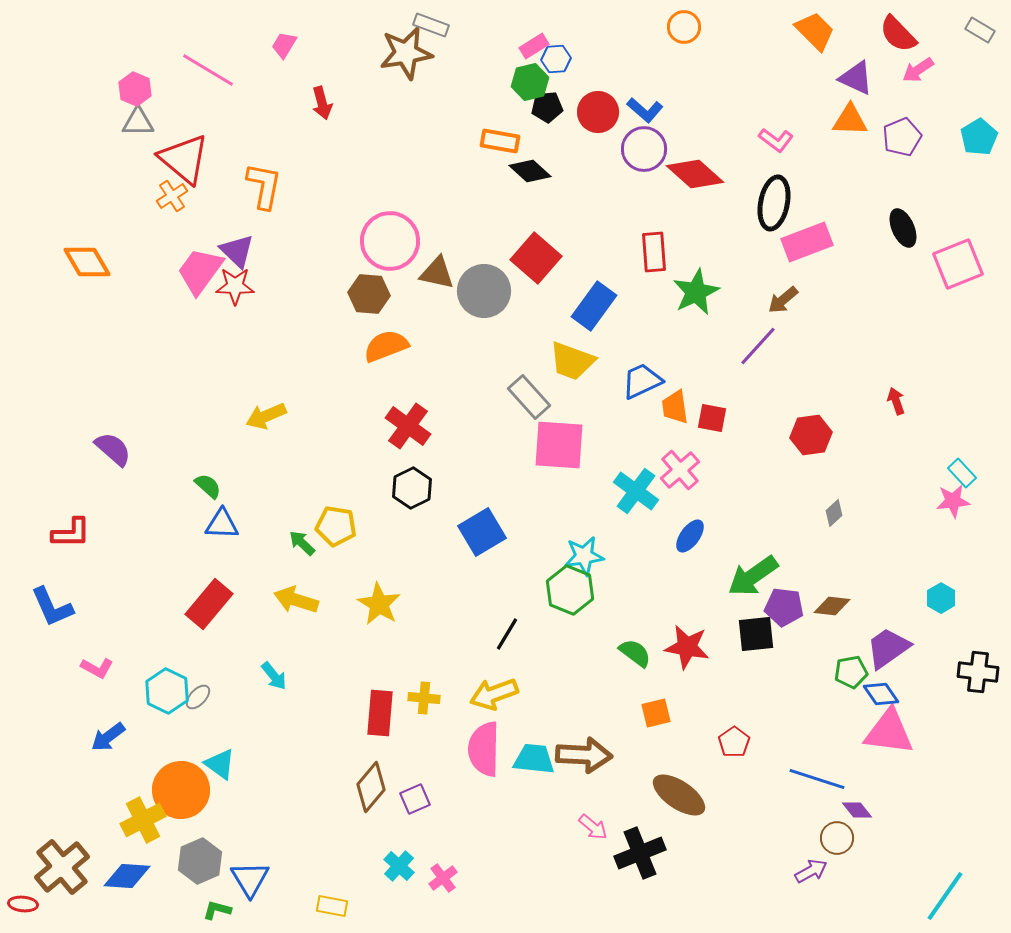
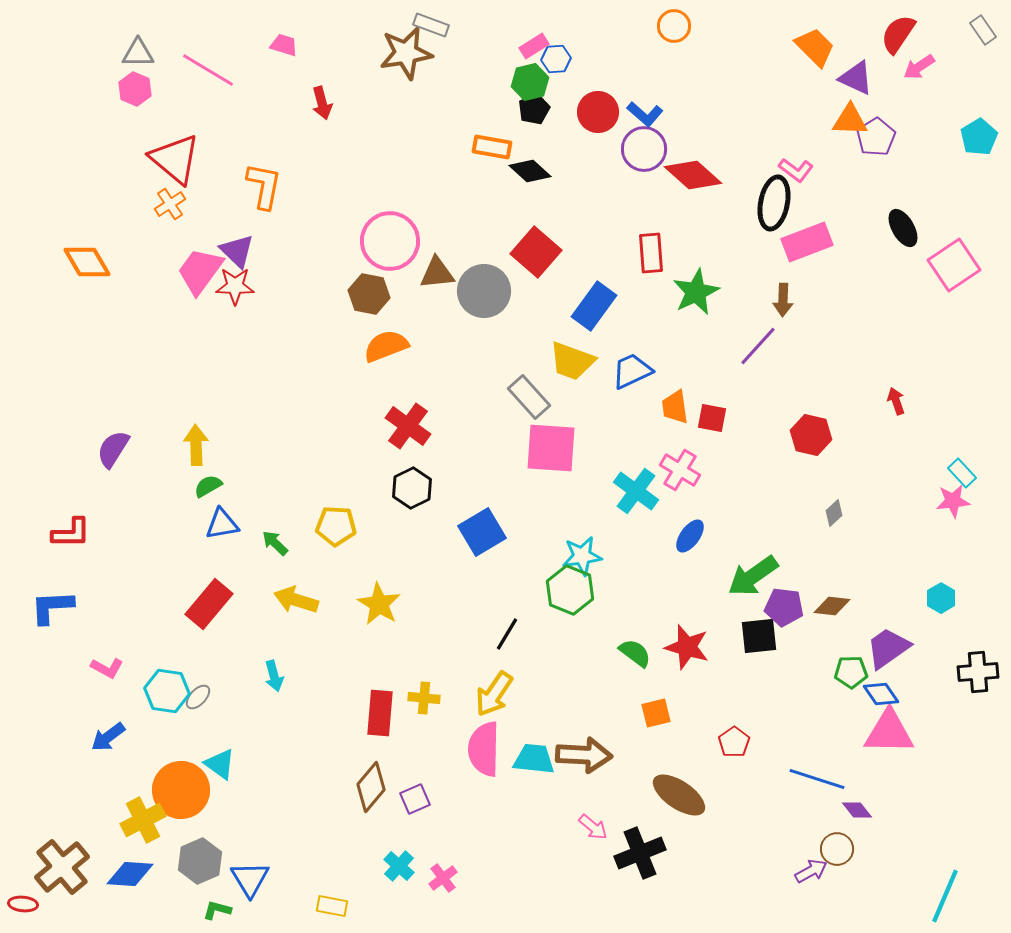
orange circle at (684, 27): moved 10 px left, 1 px up
gray rectangle at (980, 30): moved 3 px right; rotated 24 degrees clockwise
orange trapezoid at (815, 31): moved 16 px down
red semicircle at (898, 34): rotated 78 degrees clockwise
pink trapezoid at (284, 45): rotated 76 degrees clockwise
pink arrow at (918, 70): moved 1 px right, 3 px up
black pentagon at (547, 107): moved 13 px left, 2 px down; rotated 20 degrees counterclockwise
blue L-shape at (645, 110): moved 4 px down
gray triangle at (138, 122): moved 69 px up
purple pentagon at (902, 137): moved 26 px left; rotated 9 degrees counterclockwise
pink L-shape at (776, 140): moved 20 px right, 30 px down
orange rectangle at (500, 141): moved 8 px left, 6 px down
red triangle at (184, 159): moved 9 px left
red diamond at (695, 174): moved 2 px left, 1 px down
orange cross at (172, 196): moved 2 px left, 8 px down
black ellipse at (903, 228): rotated 6 degrees counterclockwise
red rectangle at (654, 252): moved 3 px left, 1 px down
red square at (536, 258): moved 6 px up
pink square at (958, 264): moved 4 px left, 1 px down; rotated 12 degrees counterclockwise
brown triangle at (437, 273): rotated 18 degrees counterclockwise
brown hexagon at (369, 294): rotated 6 degrees clockwise
brown arrow at (783, 300): rotated 48 degrees counterclockwise
blue trapezoid at (642, 381): moved 10 px left, 10 px up
yellow arrow at (266, 416): moved 70 px left, 29 px down; rotated 111 degrees clockwise
red hexagon at (811, 435): rotated 21 degrees clockwise
pink square at (559, 445): moved 8 px left, 3 px down
purple semicircle at (113, 449): rotated 99 degrees counterclockwise
pink cross at (680, 470): rotated 18 degrees counterclockwise
green semicircle at (208, 486): rotated 72 degrees counterclockwise
blue triangle at (222, 524): rotated 12 degrees counterclockwise
yellow pentagon at (336, 526): rotated 6 degrees counterclockwise
green arrow at (302, 543): moved 27 px left
cyan star at (584, 556): moved 2 px left
blue L-shape at (52, 607): rotated 111 degrees clockwise
black square at (756, 634): moved 3 px right, 2 px down
red star at (687, 647): rotated 6 degrees clockwise
pink L-shape at (97, 668): moved 10 px right
green pentagon at (851, 672): rotated 8 degrees clockwise
black cross at (978, 672): rotated 12 degrees counterclockwise
cyan arrow at (274, 676): rotated 24 degrees clockwise
cyan hexagon at (167, 691): rotated 18 degrees counterclockwise
yellow arrow at (494, 694): rotated 36 degrees counterclockwise
pink triangle at (889, 732): rotated 6 degrees counterclockwise
brown circle at (837, 838): moved 11 px down
blue diamond at (127, 876): moved 3 px right, 2 px up
cyan line at (945, 896): rotated 12 degrees counterclockwise
